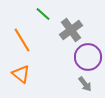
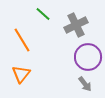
gray cross: moved 5 px right, 5 px up; rotated 10 degrees clockwise
orange triangle: rotated 30 degrees clockwise
